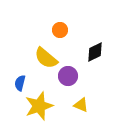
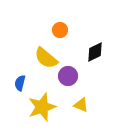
yellow star: moved 3 px right, 1 px down
